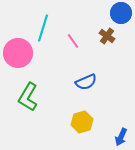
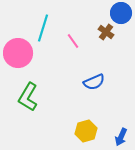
brown cross: moved 1 px left, 4 px up
blue semicircle: moved 8 px right
yellow hexagon: moved 4 px right, 9 px down
